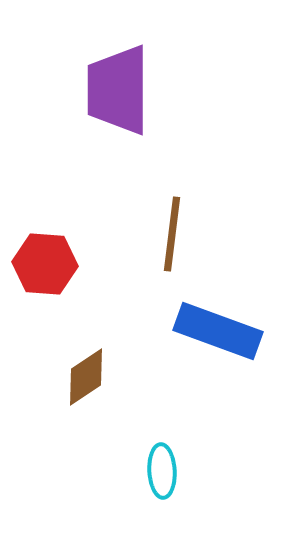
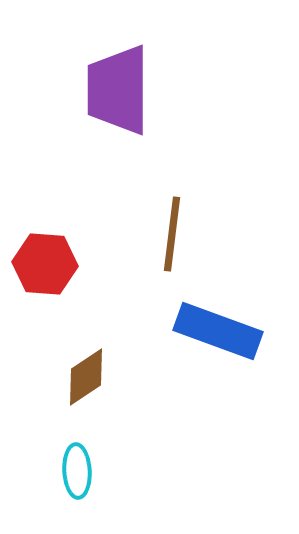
cyan ellipse: moved 85 px left
